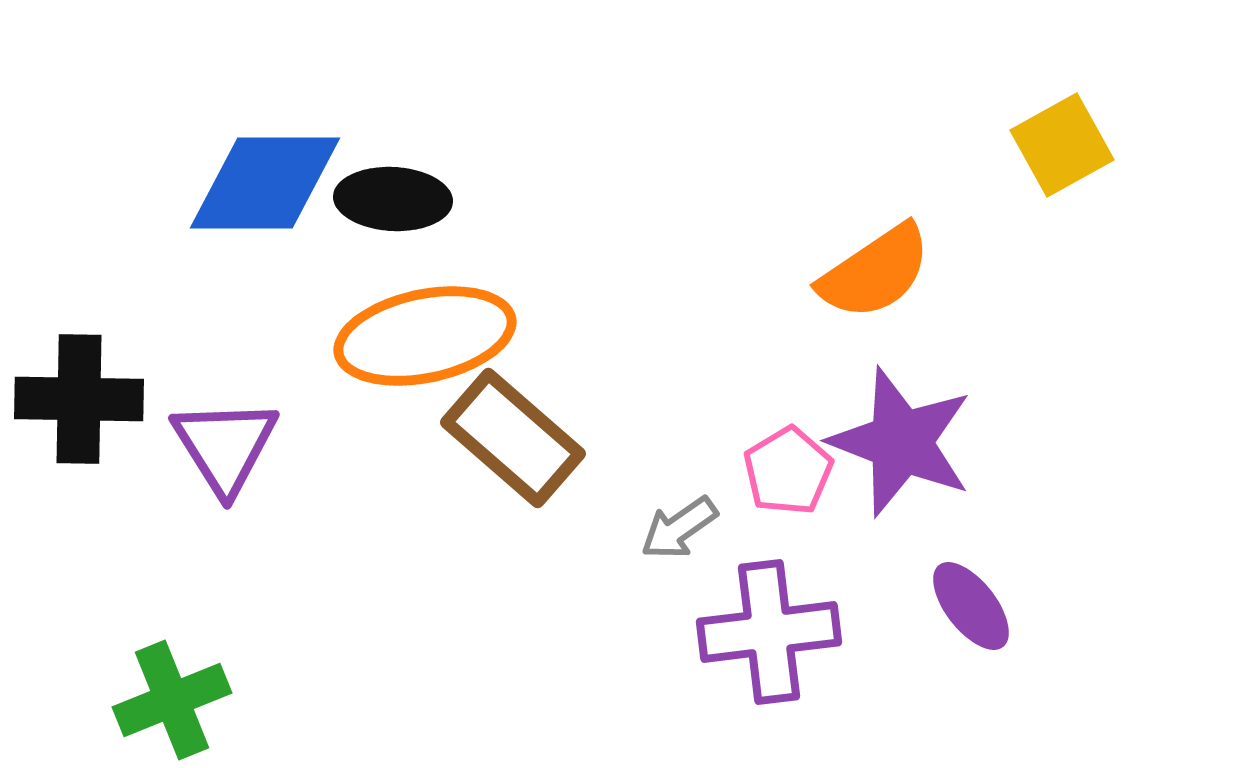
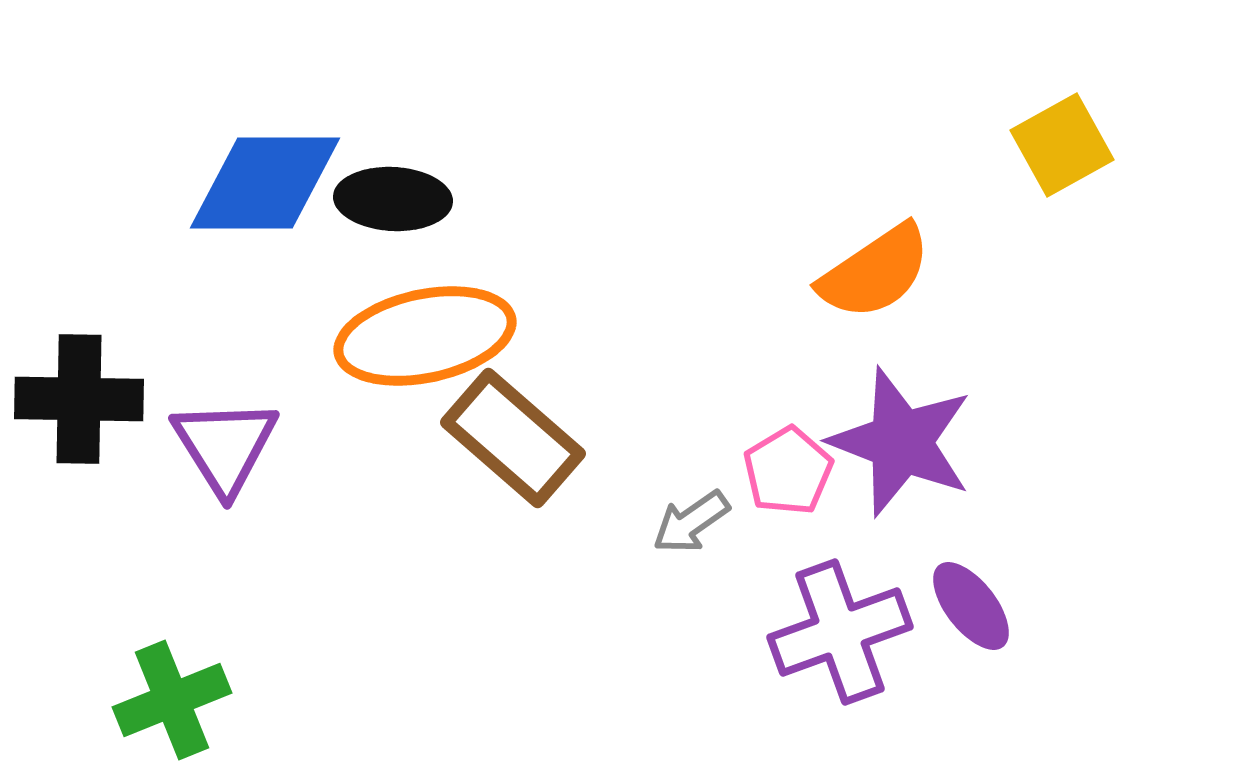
gray arrow: moved 12 px right, 6 px up
purple cross: moved 71 px right; rotated 13 degrees counterclockwise
